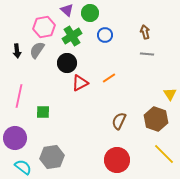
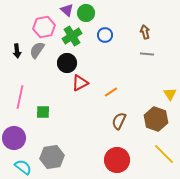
green circle: moved 4 px left
orange line: moved 2 px right, 14 px down
pink line: moved 1 px right, 1 px down
purple circle: moved 1 px left
